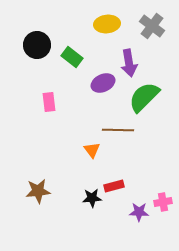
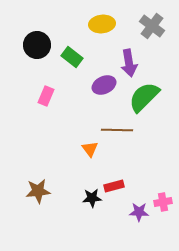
yellow ellipse: moved 5 px left
purple ellipse: moved 1 px right, 2 px down
pink rectangle: moved 3 px left, 6 px up; rotated 30 degrees clockwise
brown line: moved 1 px left
orange triangle: moved 2 px left, 1 px up
